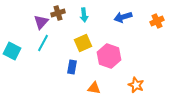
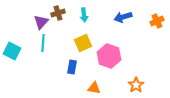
cyan line: rotated 24 degrees counterclockwise
orange star: rotated 14 degrees clockwise
